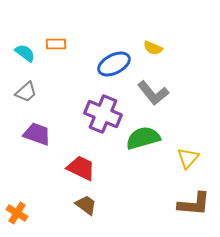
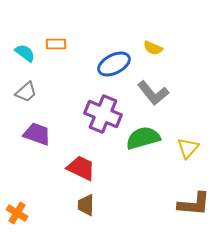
yellow triangle: moved 10 px up
brown trapezoid: rotated 125 degrees counterclockwise
